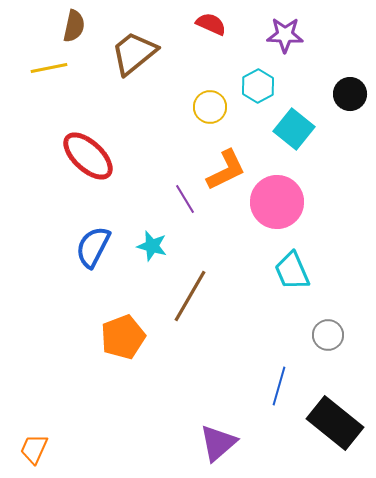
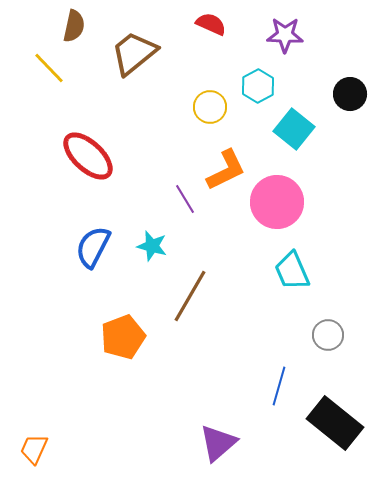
yellow line: rotated 57 degrees clockwise
